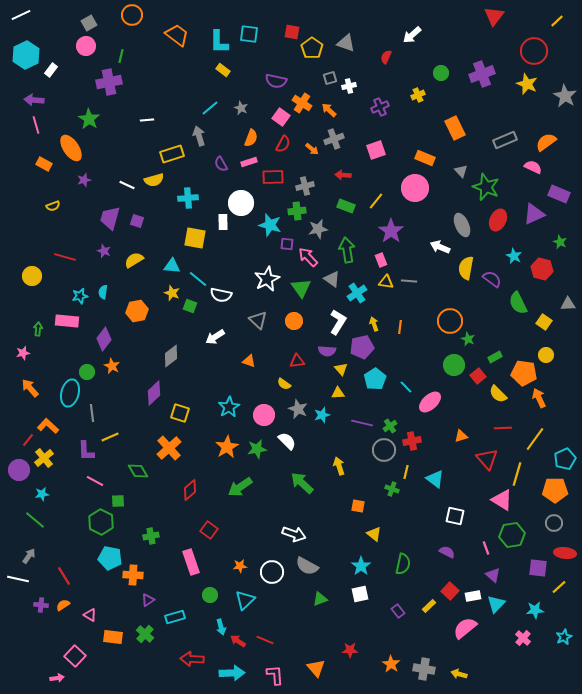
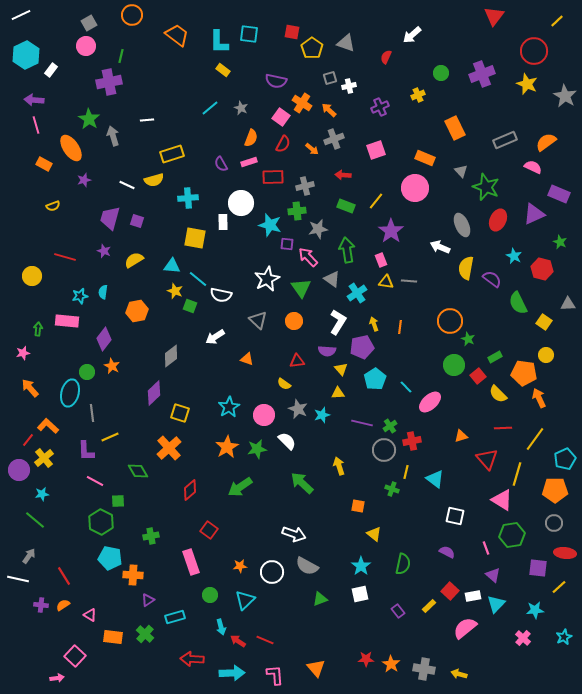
gray arrow at (199, 136): moved 86 px left
yellow star at (172, 293): moved 3 px right, 2 px up
orange triangle at (249, 361): moved 2 px left, 2 px up
red star at (350, 650): moved 16 px right, 9 px down
